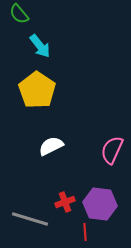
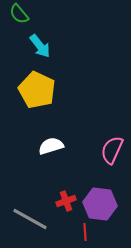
yellow pentagon: rotated 9 degrees counterclockwise
white semicircle: rotated 10 degrees clockwise
red cross: moved 1 px right, 1 px up
gray line: rotated 12 degrees clockwise
